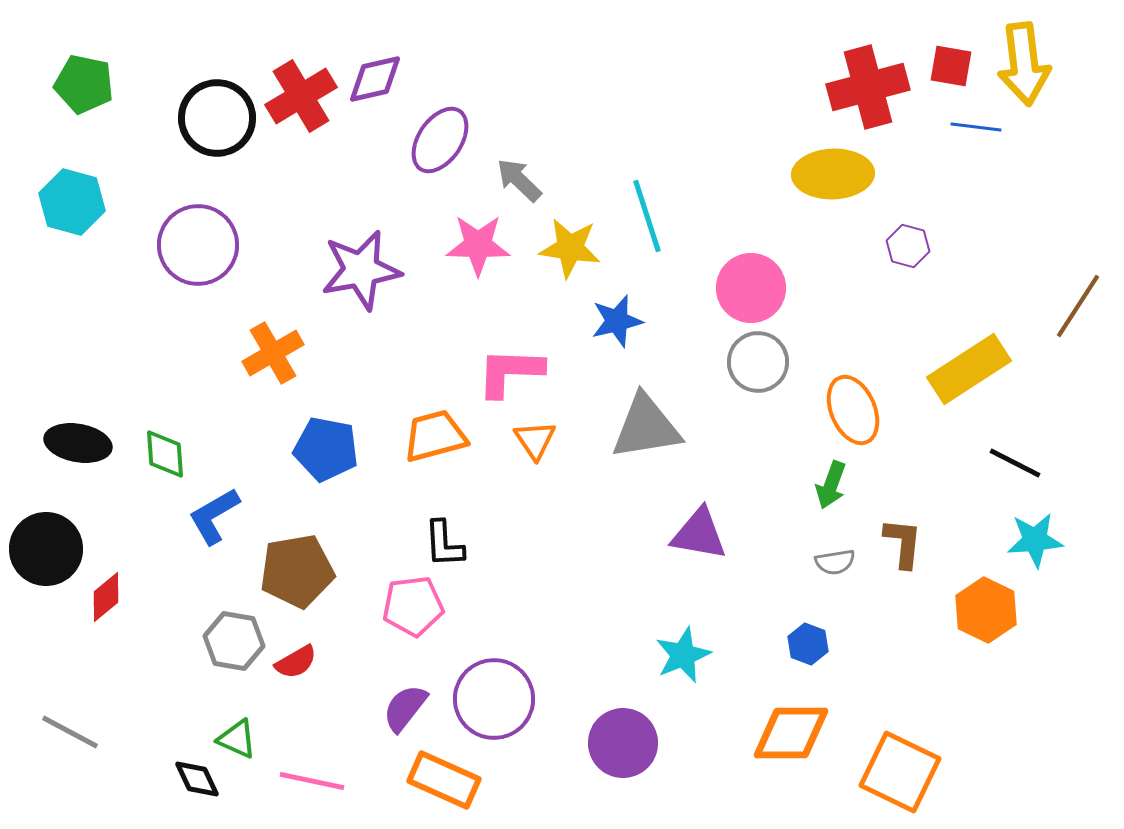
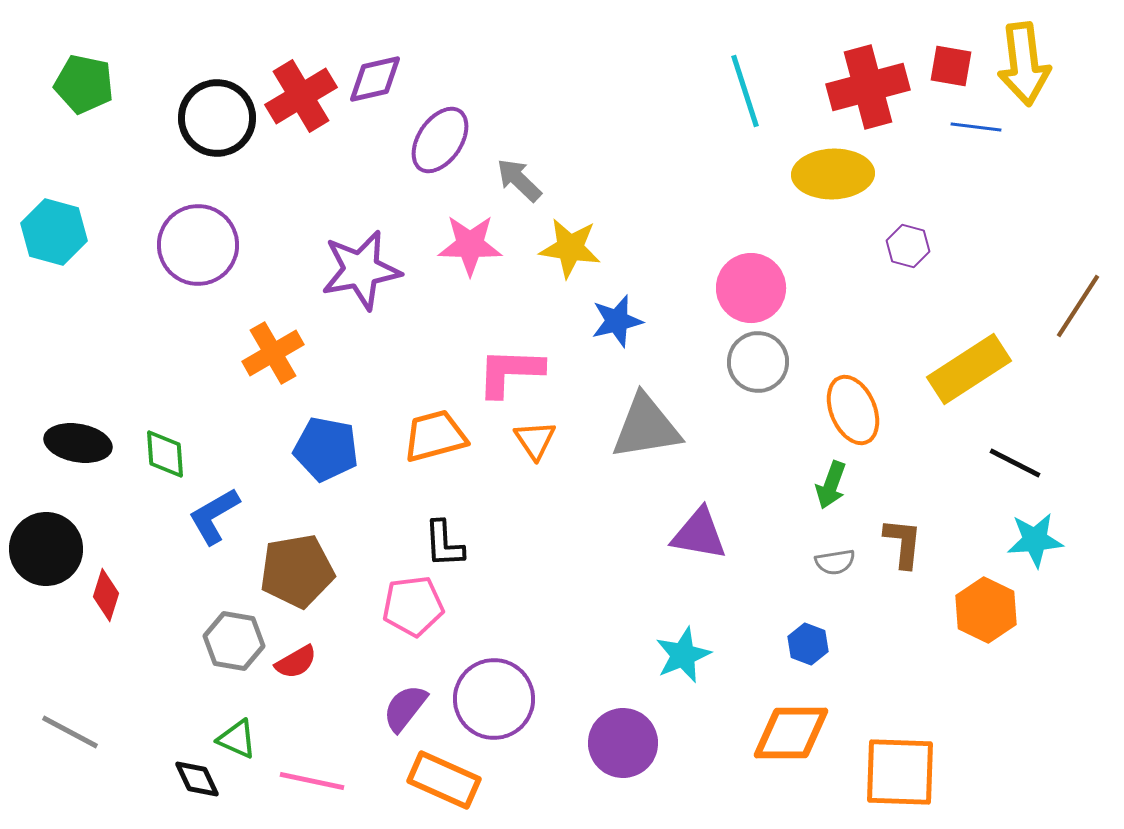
cyan hexagon at (72, 202): moved 18 px left, 30 px down
cyan line at (647, 216): moved 98 px right, 125 px up
pink star at (478, 245): moved 8 px left
red diamond at (106, 597): moved 2 px up; rotated 33 degrees counterclockwise
orange square at (900, 772): rotated 24 degrees counterclockwise
